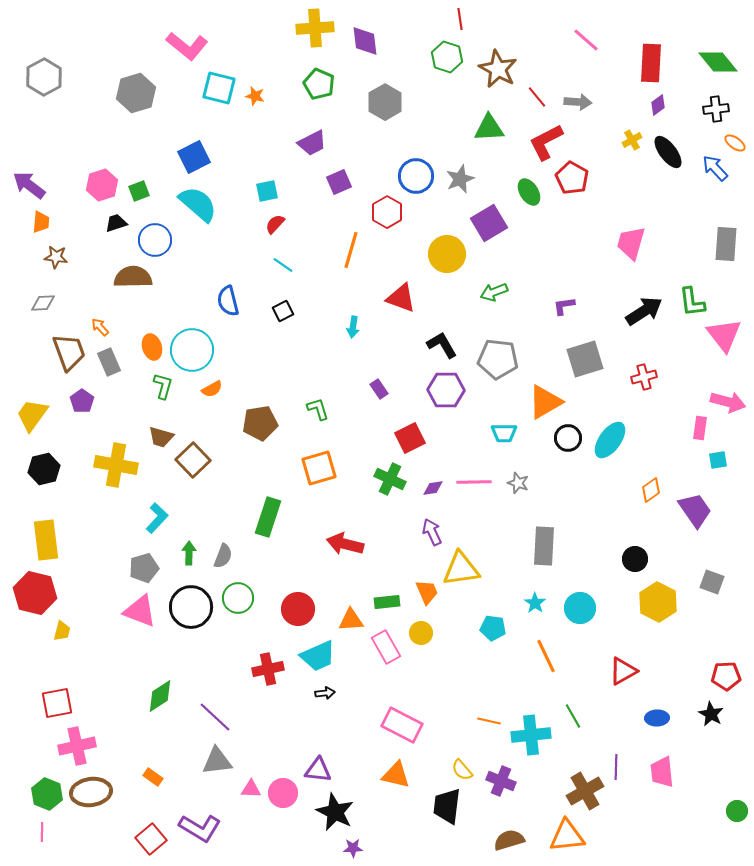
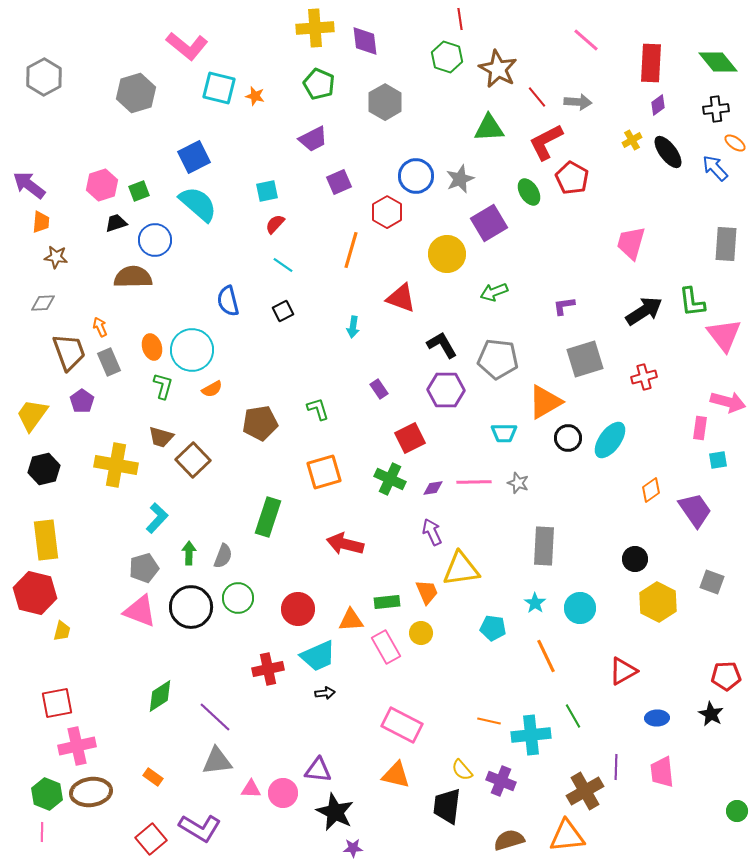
purple trapezoid at (312, 143): moved 1 px right, 4 px up
orange arrow at (100, 327): rotated 18 degrees clockwise
orange square at (319, 468): moved 5 px right, 4 px down
